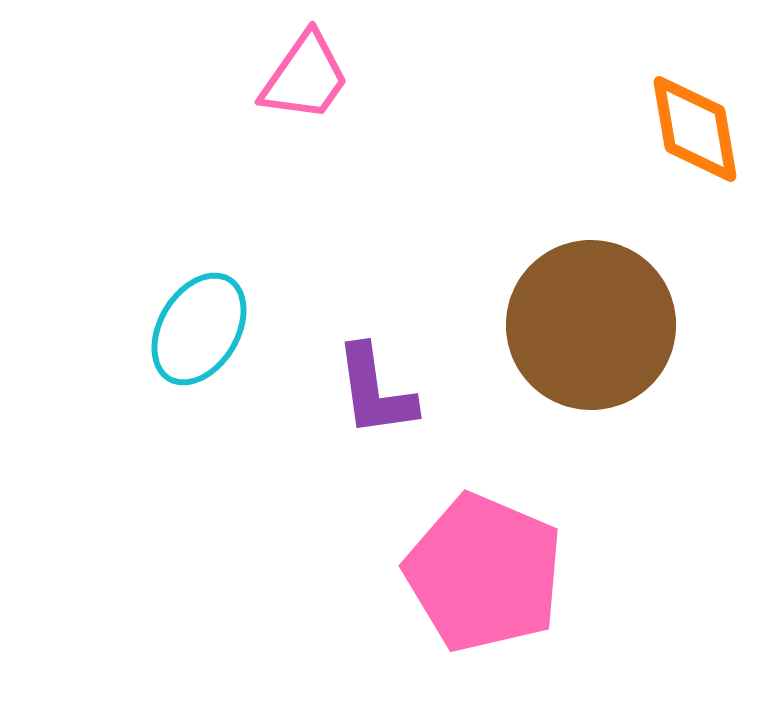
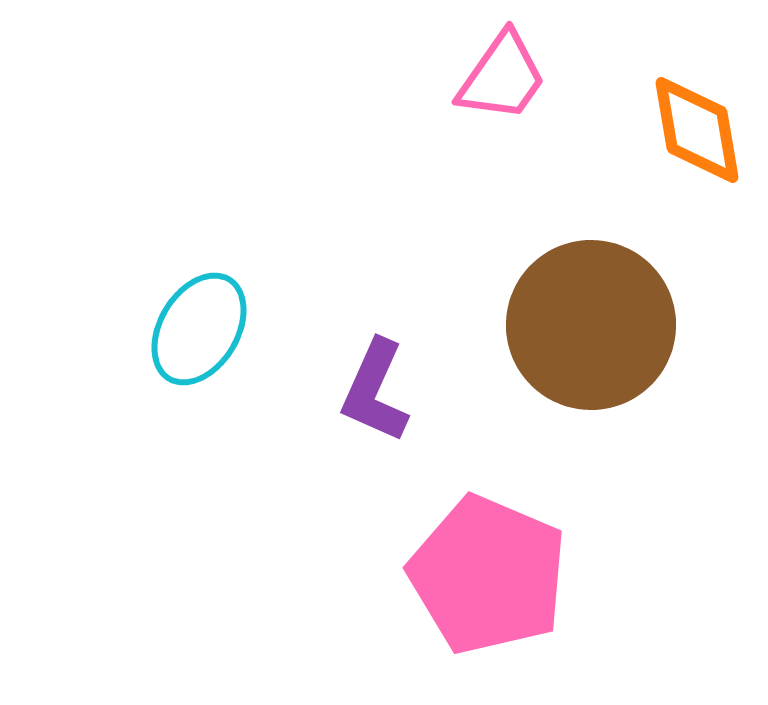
pink trapezoid: moved 197 px right
orange diamond: moved 2 px right, 1 px down
purple L-shape: rotated 32 degrees clockwise
pink pentagon: moved 4 px right, 2 px down
